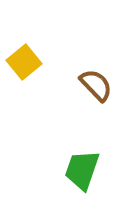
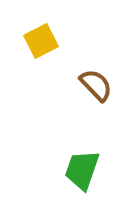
yellow square: moved 17 px right, 21 px up; rotated 12 degrees clockwise
